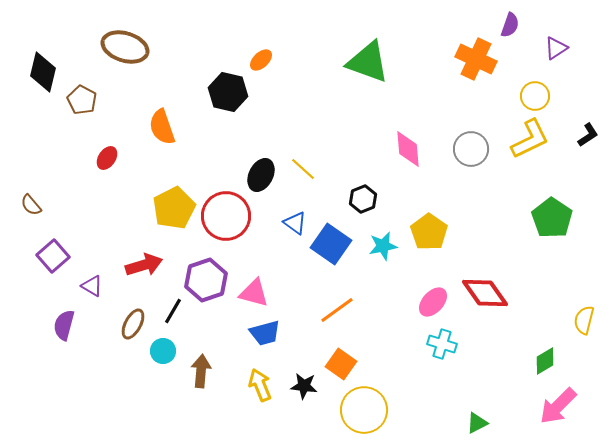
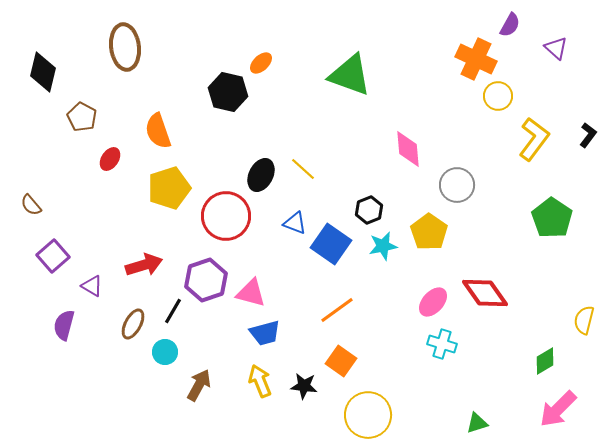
purple semicircle at (510, 25): rotated 10 degrees clockwise
brown ellipse at (125, 47): rotated 66 degrees clockwise
purple triangle at (556, 48): rotated 45 degrees counterclockwise
orange ellipse at (261, 60): moved 3 px down
green triangle at (368, 62): moved 18 px left, 13 px down
yellow circle at (535, 96): moved 37 px left
brown pentagon at (82, 100): moved 17 px down
orange semicircle at (162, 127): moved 4 px left, 4 px down
black L-shape at (588, 135): rotated 20 degrees counterclockwise
yellow L-shape at (530, 139): moved 4 px right; rotated 27 degrees counterclockwise
gray circle at (471, 149): moved 14 px left, 36 px down
red ellipse at (107, 158): moved 3 px right, 1 px down
black hexagon at (363, 199): moved 6 px right, 11 px down
yellow pentagon at (174, 208): moved 5 px left, 20 px up; rotated 9 degrees clockwise
blue triangle at (295, 223): rotated 15 degrees counterclockwise
pink triangle at (254, 293): moved 3 px left
cyan circle at (163, 351): moved 2 px right, 1 px down
orange square at (341, 364): moved 3 px up
brown arrow at (201, 371): moved 2 px left, 14 px down; rotated 24 degrees clockwise
yellow arrow at (260, 385): moved 4 px up
pink arrow at (558, 406): moved 3 px down
yellow circle at (364, 410): moved 4 px right, 5 px down
green triangle at (477, 423): rotated 10 degrees clockwise
